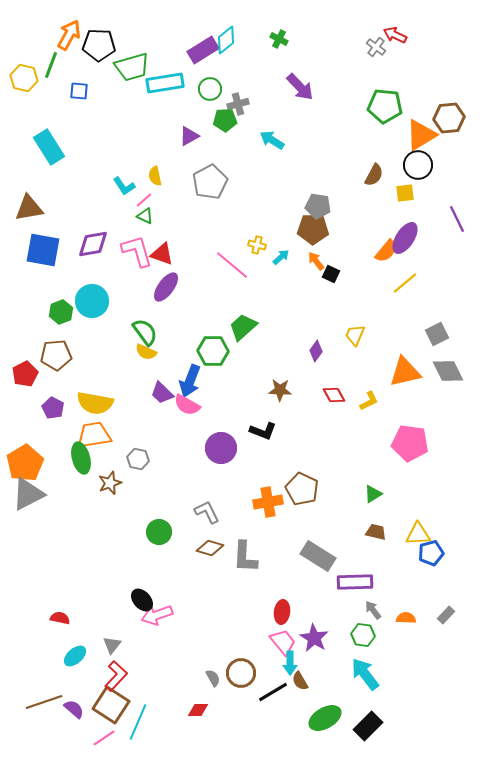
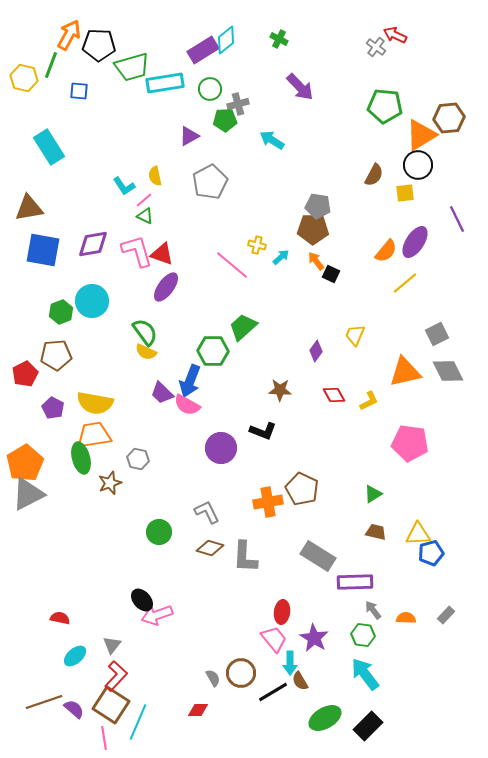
purple ellipse at (405, 238): moved 10 px right, 4 px down
pink trapezoid at (283, 642): moved 9 px left, 3 px up
pink line at (104, 738): rotated 65 degrees counterclockwise
